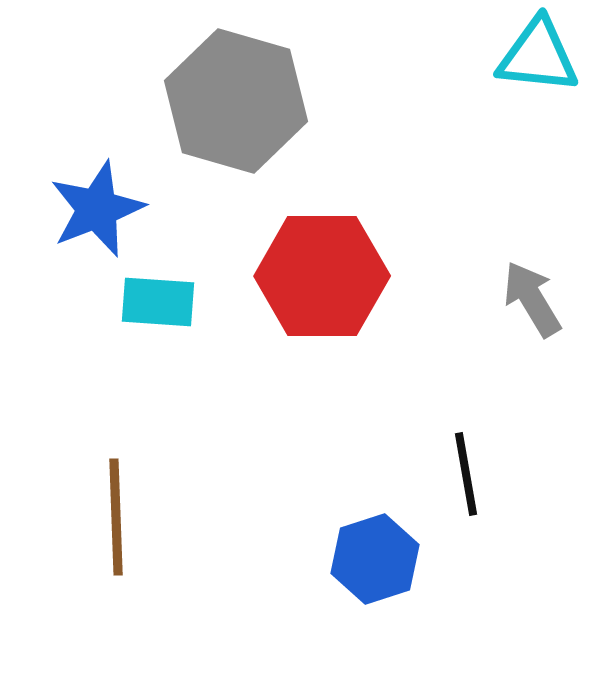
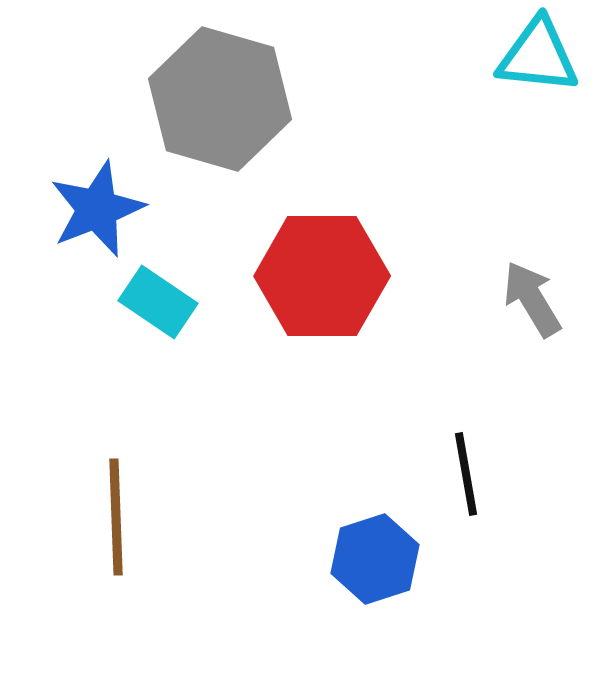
gray hexagon: moved 16 px left, 2 px up
cyan rectangle: rotated 30 degrees clockwise
